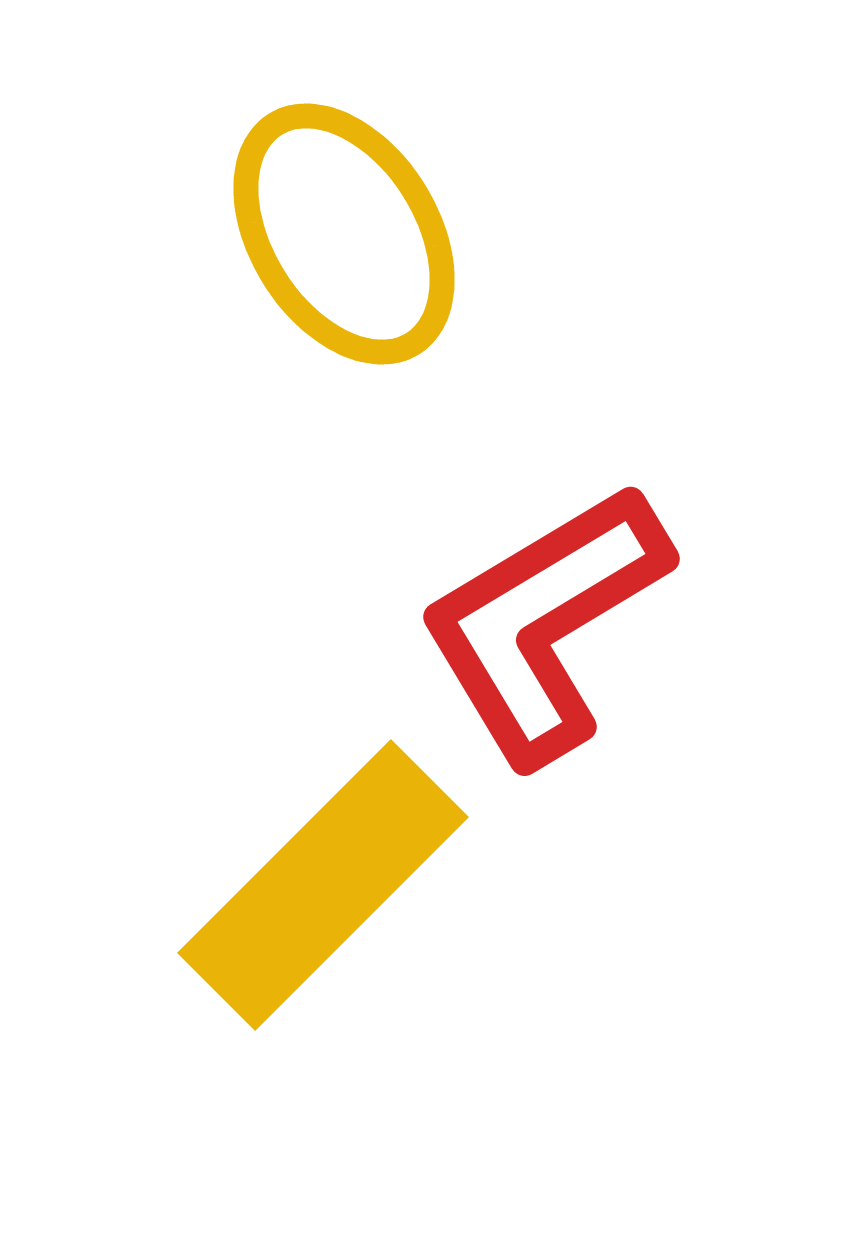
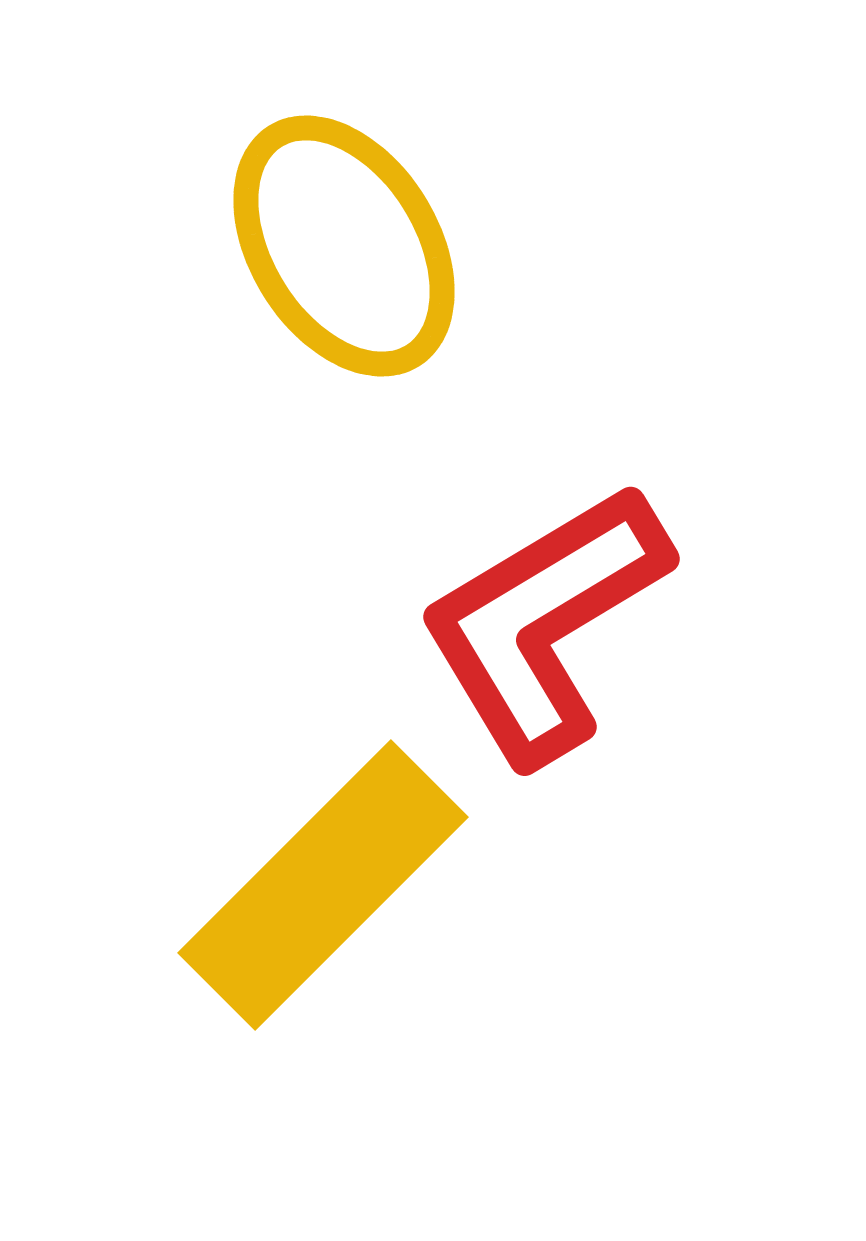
yellow ellipse: moved 12 px down
